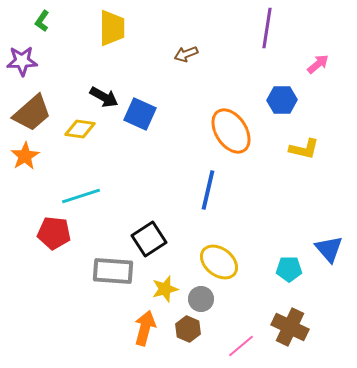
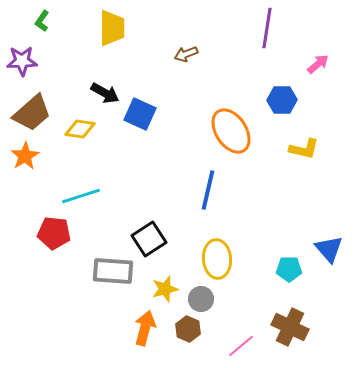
black arrow: moved 1 px right, 4 px up
yellow ellipse: moved 2 px left, 3 px up; rotated 48 degrees clockwise
